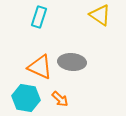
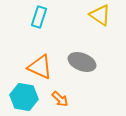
gray ellipse: moved 10 px right; rotated 16 degrees clockwise
cyan hexagon: moved 2 px left, 1 px up
